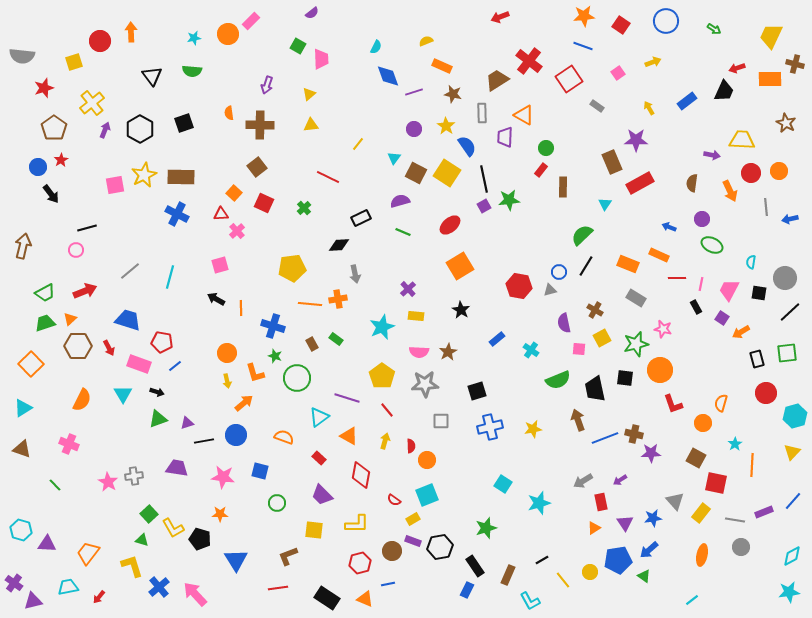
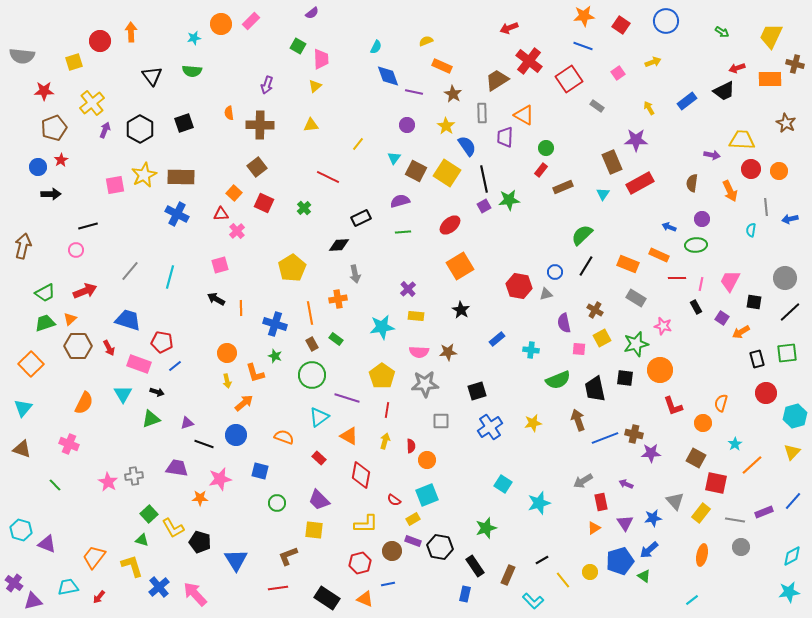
red arrow at (500, 17): moved 9 px right, 11 px down
green arrow at (714, 29): moved 8 px right, 3 px down
orange circle at (228, 34): moved 7 px left, 10 px up
red star at (44, 88): moved 3 px down; rotated 18 degrees clockwise
black trapezoid at (724, 91): rotated 40 degrees clockwise
purple line at (414, 92): rotated 30 degrees clockwise
yellow triangle at (309, 94): moved 6 px right, 8 px up
brown star at (453, 94): rotated 18 degrees clockwise
brown pentagon at (54, 128): rotated 15 degrees clockwise
purple circle at (414, 129): moved 7 px left, 4 px up
brown square at (416, 173): moved 2 px up
red circle at (751, 173): moved 4 px up
brown rectangle at (563, 187): rotated 66 degrees clockwise
black arrow at (51, 194): rotated 54 degrees counterclockwise
cyan triangle at (605, 204): moved 2 px left, 10 px up
black line at (87, 228): moved 1 px right, 2 px up
green line at (403, 232): rotated 28 degrees counterclockwise
green ellipse at (712, 245): moved 16 px left; rotated 30 degrees counterclockwise
cyan semicircle at (751, 262): moved 32 px up
yellow pentagon at (292, 268): rotated 24 degrees counterclockwise
gray line at (130, 271): rotated 10 degrees counterclockwise
blue circle at (559, 272): moved 4 px left
gray triangle at (550, 290): moved 4 px left, 4 px down
pink trapezoid at (729, 290): moved 1 px right, 9 px up
black square at (759, 293): moved 5 px left, 9 px down
orange line at (310, 304): moved 9 px down; rotated 75 degrees clockwise
blue cross at (273, 326): moved 2 px right, 2 px up
cyan star at (382, 327): rotated 15 degrees clockwise
pink star at (663, 329): moved 3 px up
cyan cross at (531, 350): rotated 28 degrees counterclockwise
brown star at (448, 352): rotated 24 degrees clockwise
green circle at (297, 378): moved 15 px right, 3 px up
orange semicircle at (82, 400): moved 2 px right, 3 px down
red L-shape at (673, 404): moved 2 px down
cyan triangle at (23, 408): rotated 18 degrees counterclockwise
red line at (387, 410): rotated 49 degrees clockwise
green triangle at (158, 419): moved 7 px left
blue cross at (490, 427): rotated 20 degrees counterclockwise
yellow star at (533, 429): moved 6 px up
black line at (204, 441): moved 3 px down; rotated 30 degrees clockwise
orange line at (752, 465): rotated 45 degrees clockwise
pink star at (223, 477): moved 3 px left, 2 px down; rotated 20 degrees counterclockwise
purple arrow at (620, 480): moved 6 px right, 4 px down; rotated 56 degrees clockwise
purple trapezoid at (322, 495): moved 3 px left, 5 px down
orange star at (220, 514): moved 20 px left, 16 px up
yellow L-shape at (357, 524): moved 9 px right
black pentagon at (200, 539): moved 3 px down
purple triangle at (47, 544): rotated 18 degrees clockwise
black hexagon at (440, 547): rotated 20 degrees clockwise
orange trapezoid at (88, 553): moved 6 px right, 4 px down
blue pentagon at (618, 560): moved 2 px right, 1 px down; rotated 8 degrees counterclockwise
blue rectangle at (467, 590): moved 2 px left, 4 px down; rotated 14 degrees counterclockwise
cyan L-shape at (530, 601): moved 3 px right; rotated 15 degrees counterclockwise
